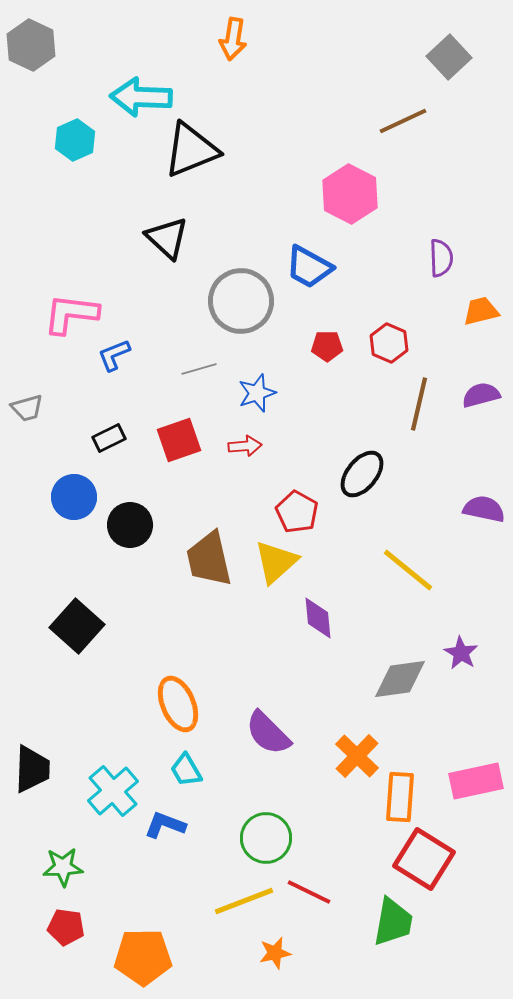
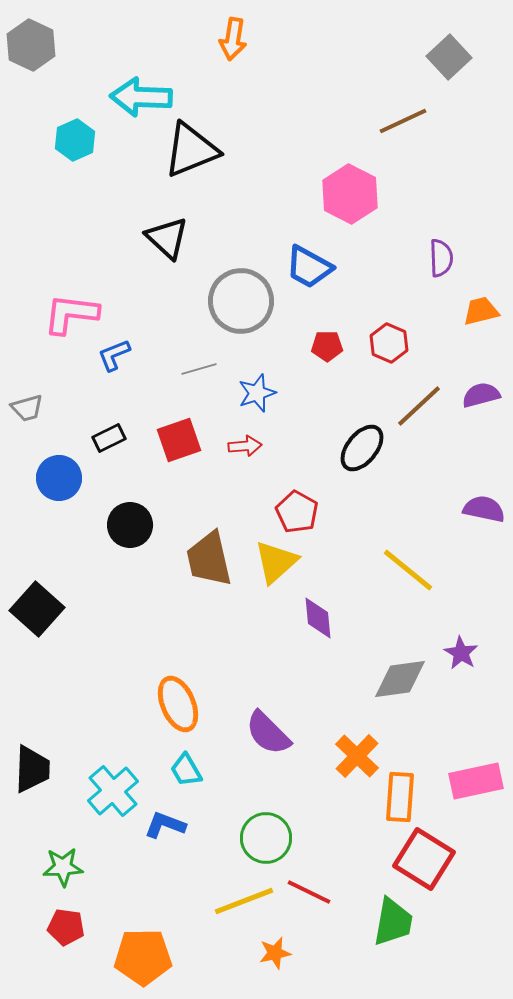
brown line at (419, 404): moved 2 px down; rotated 34 degrees clockwise
black ellipse at (362, 474): moved 26 px up
blue circle at (74, 497): moved 15 px left, 19 px up
black square at (77, 626): moved 40 px left, 17 px up
